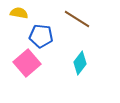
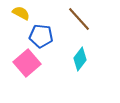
yellow semicircle: moved 2 px right; rotated 18 degrees clockwise
brown line: moved 2 px right; rotated 16 degrees clockwise
cyan diamond: moved 4 px up
